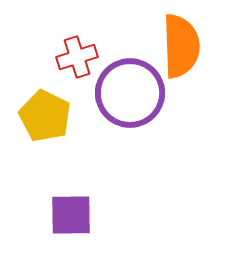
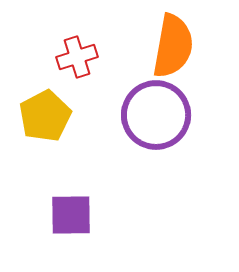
orange semicircle: moved 8 px left; rotated 12 degrees clockwise
purple circle: moved 26 px right, 22 px down
yellow pentagon: rotated 18 degrees clockwise
